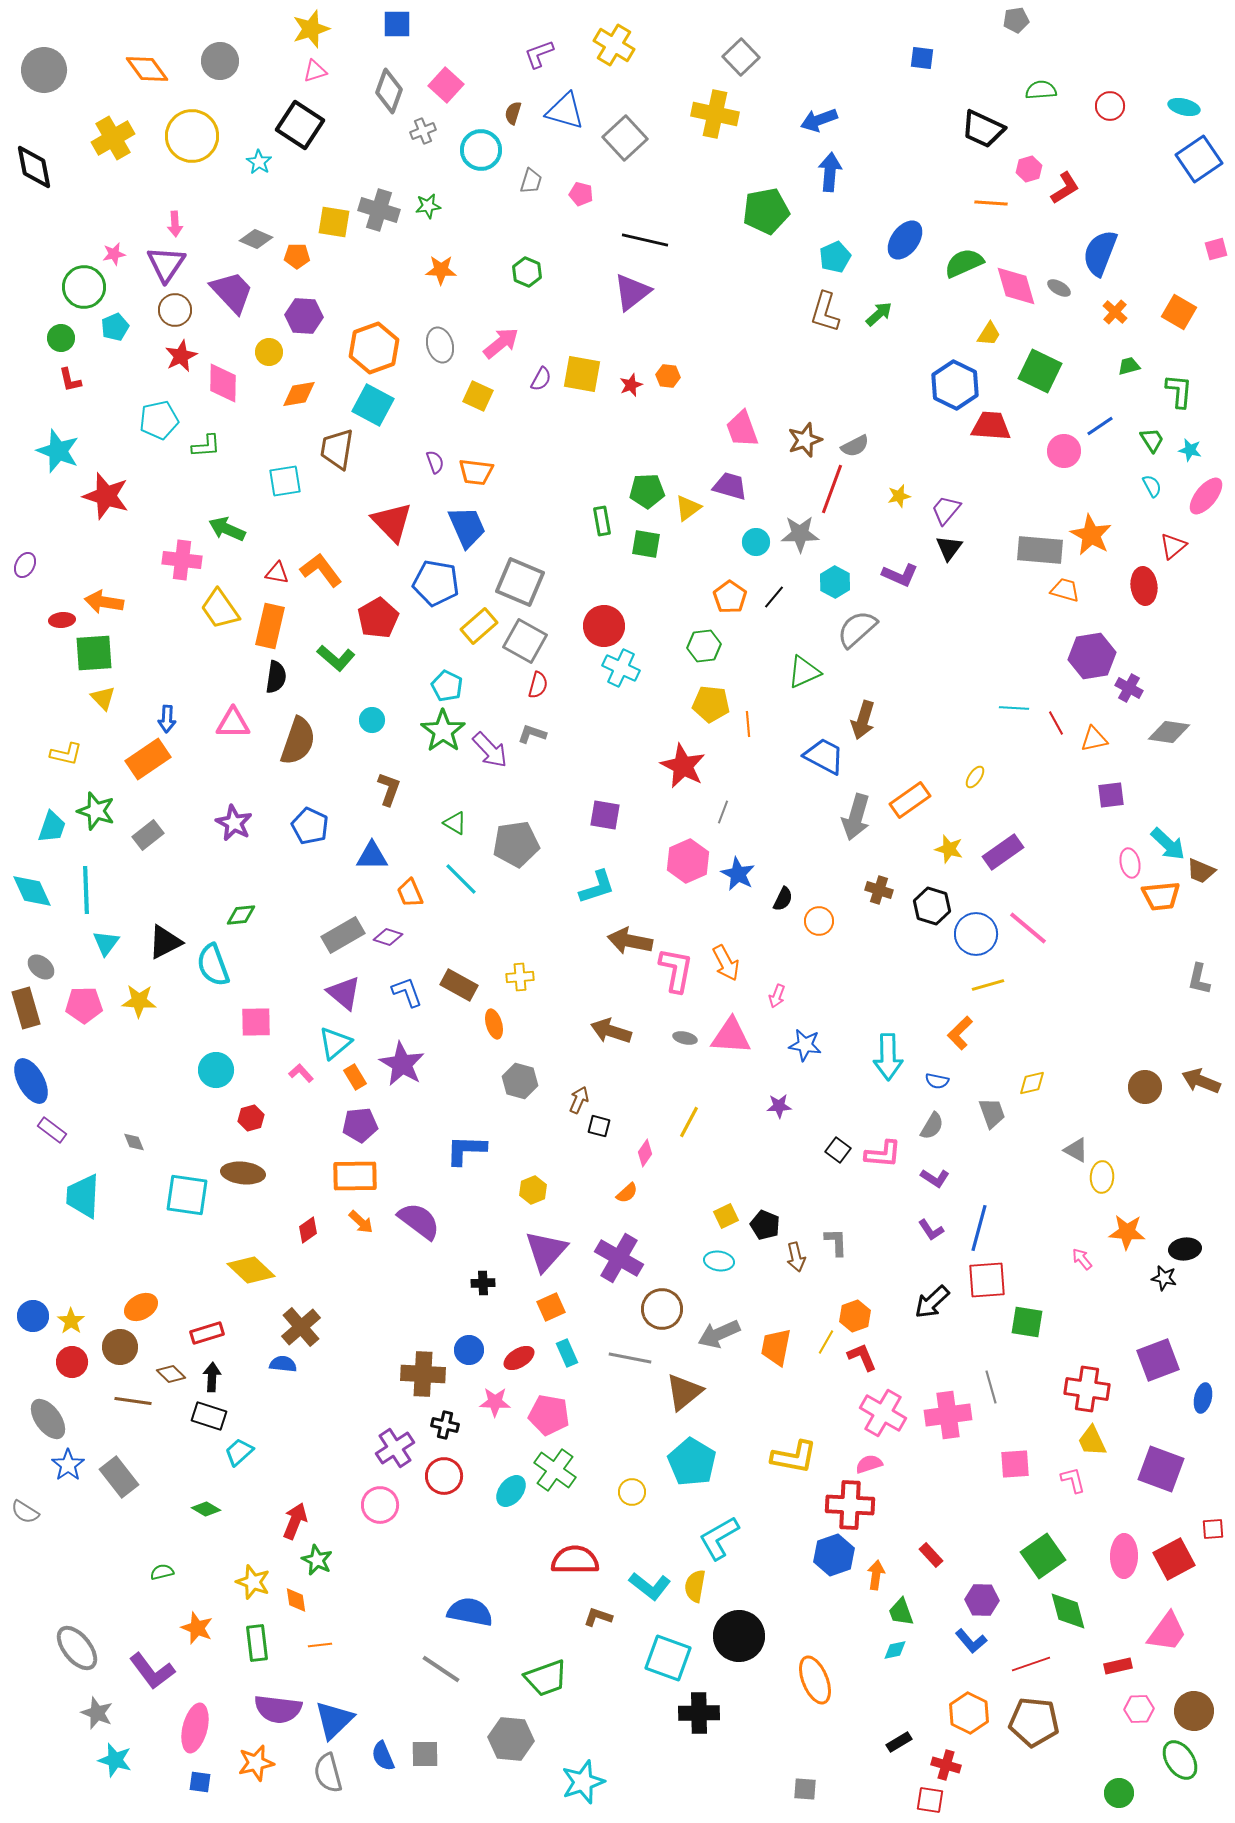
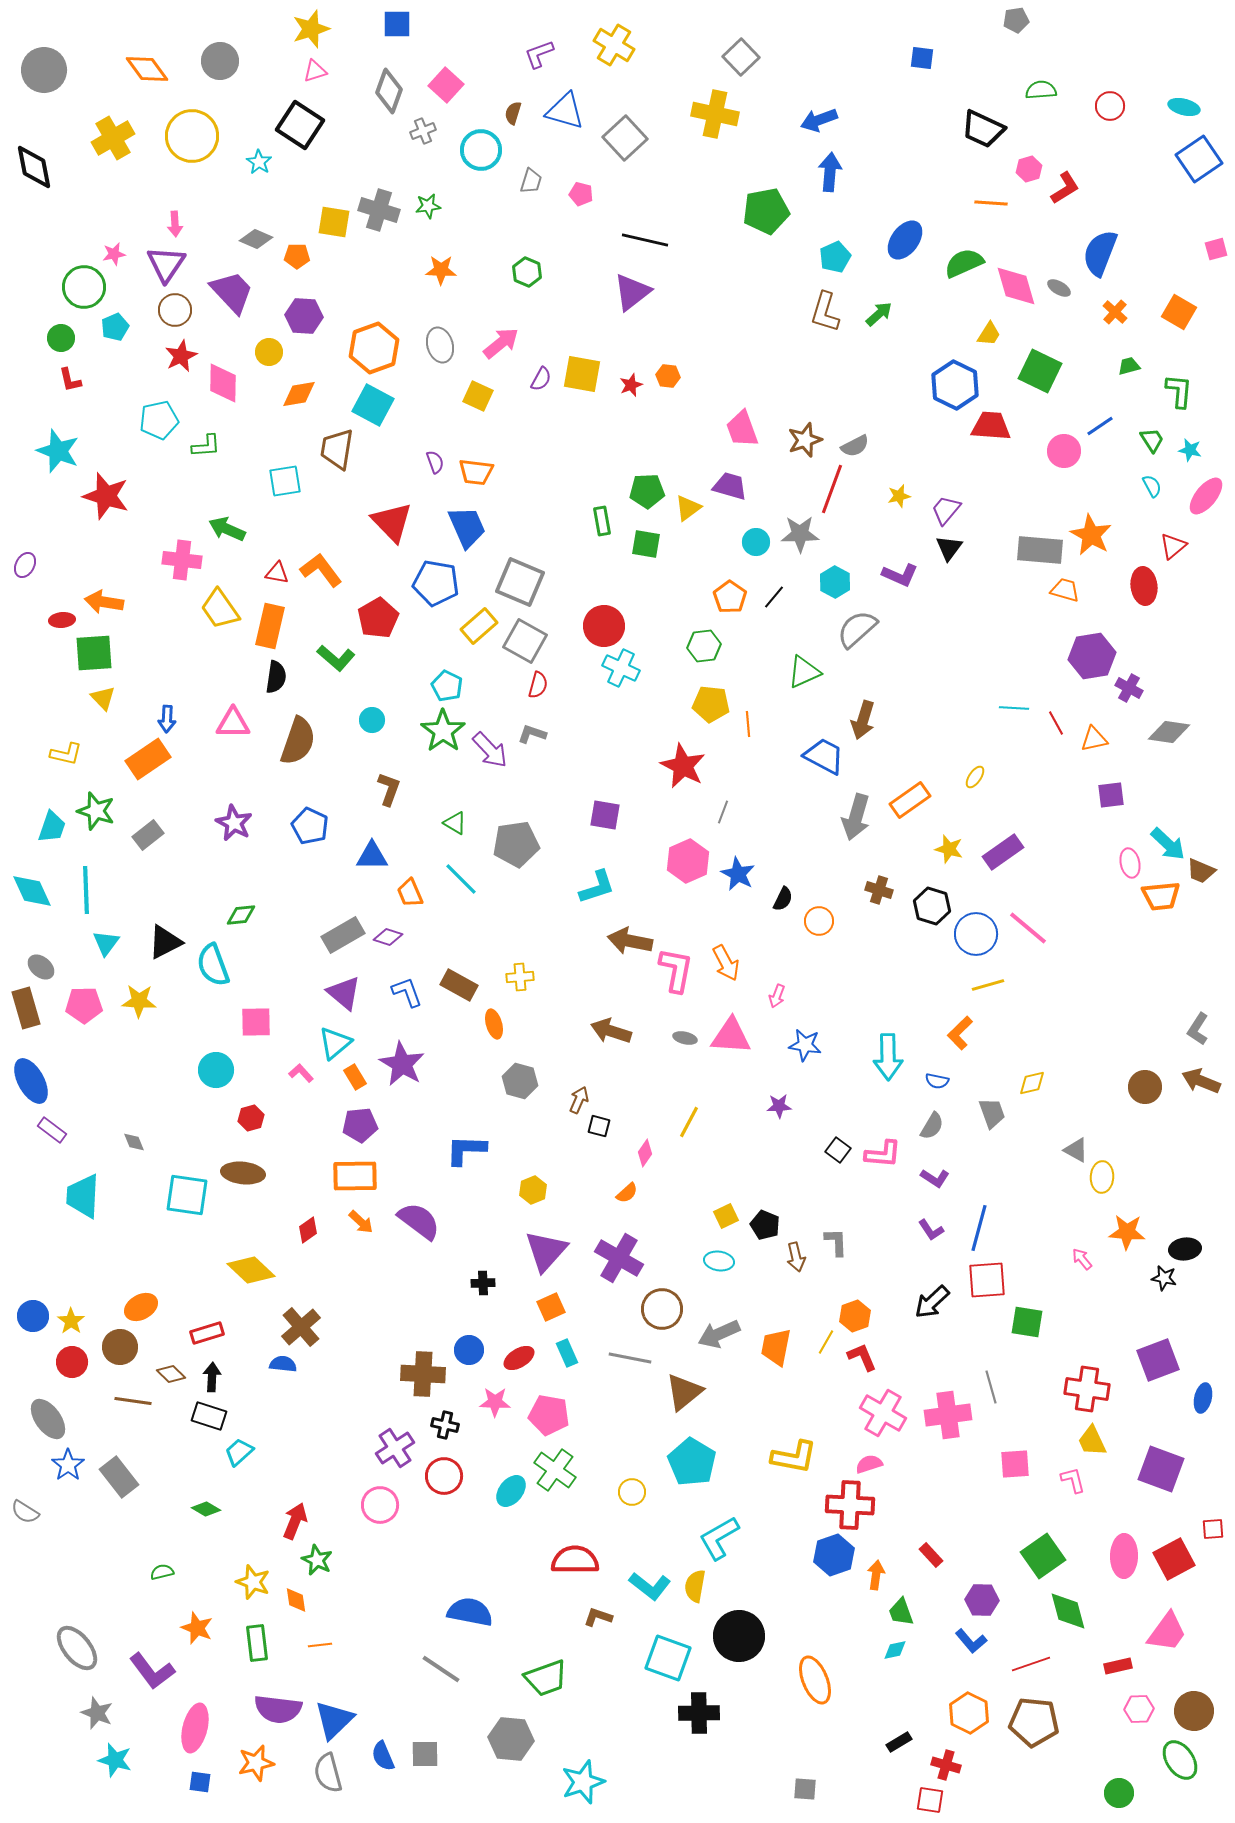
gray L-shape at (1199, 979): moved 1 px left, 50 px down; rotated 20 degrees clockwise
